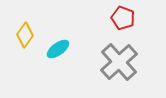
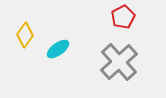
red pentagon: moved 1 px up; rotated 25 degrees clockwise
